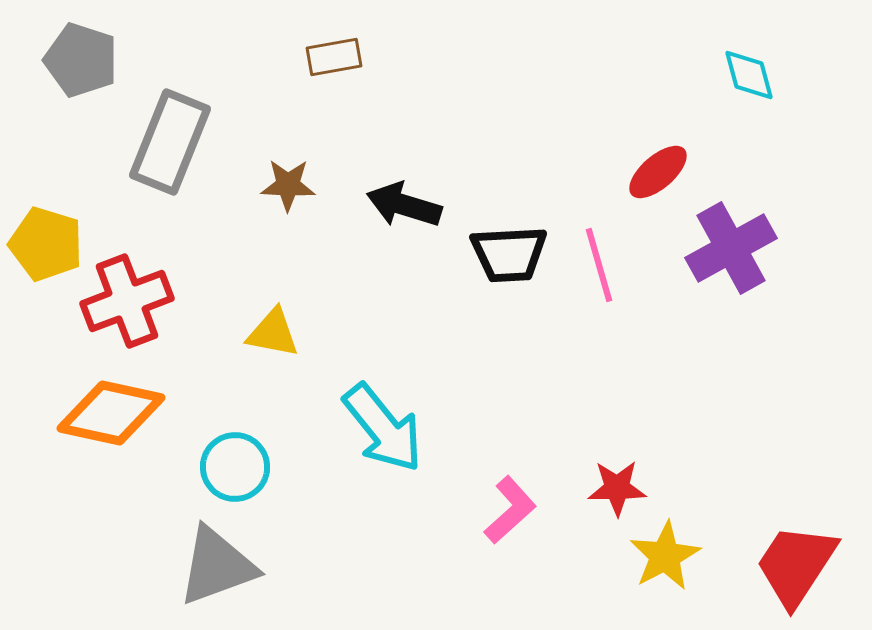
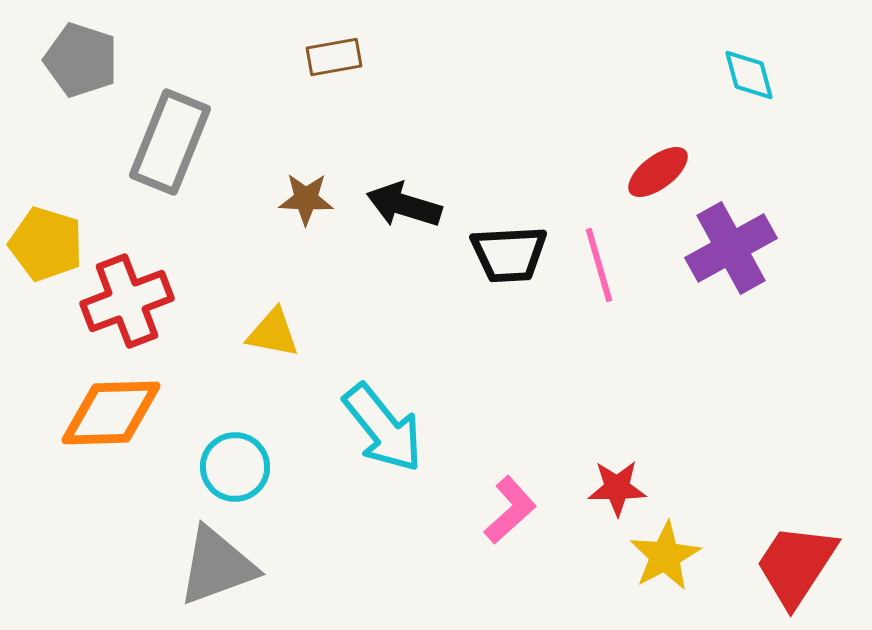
red ellipse: rotated 4 degrees clockwise
brown star: moved 18 px right, 14 px down
orange diamond: rotated 14 degrees counterclockwise
